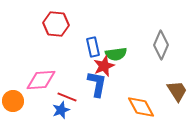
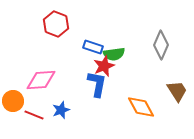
red hexagon: rotated 15 degrees clockwise
blue rectangle: rotated 60 degrees counterclockwise
green semicircle: moved 2 px left
red line: moved 33 px left, 18 px down
